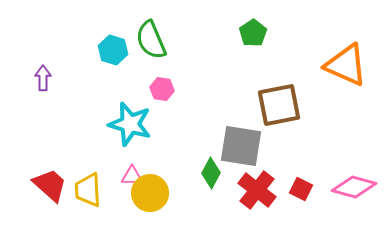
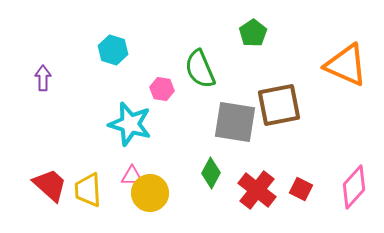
green semicircle: moved 49 px right, 29 px down
gray square: moved 6 px left, 24 px up
pink diamond: rotated 63 degrees counterclockwise
